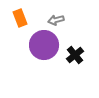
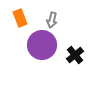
gray arrow: moved 4 px left; rotated 63 degrees counterclockwise
purple circle: moved 2 px left
